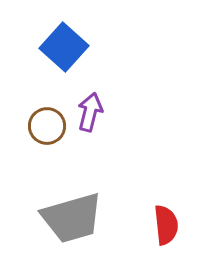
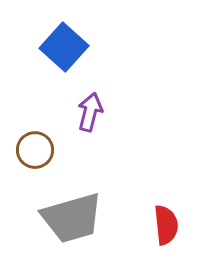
brown circle: moved 12 px left, 24 px down
